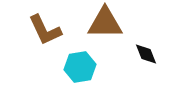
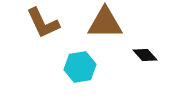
brown L-shape: moved 2 px left, 7 px up
black diamond: moved 1 px left, 1 px down; rotated 20 degrees counterclockwise
